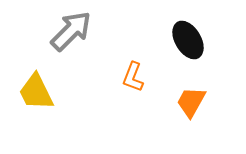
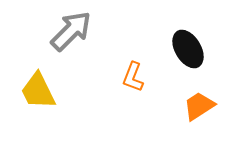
black ellipse: moved 9 px down
yellow trapezoid: moved 2 px right, 1 px up
orange trapezoid: moved 8 px right, 4 px down; rotated 28 degrees clockwise
